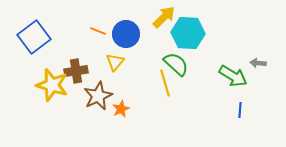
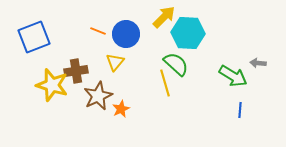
blue square: rotated 16 degrees clockwise
